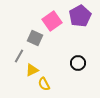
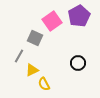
purple pentagon: moved 1 px left
